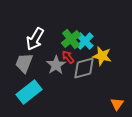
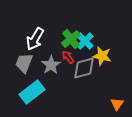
gray star: moved 5 px left
cyan rectangle: moved 3 px right
